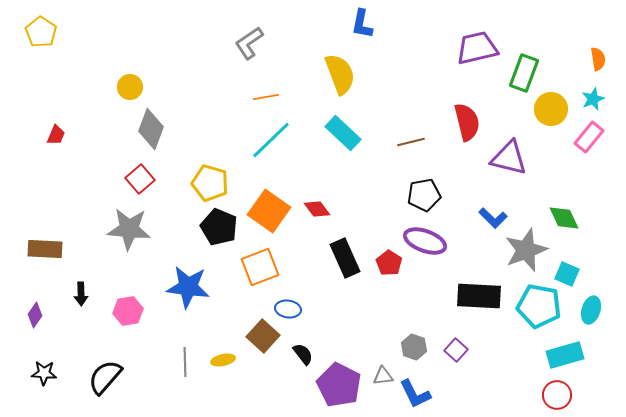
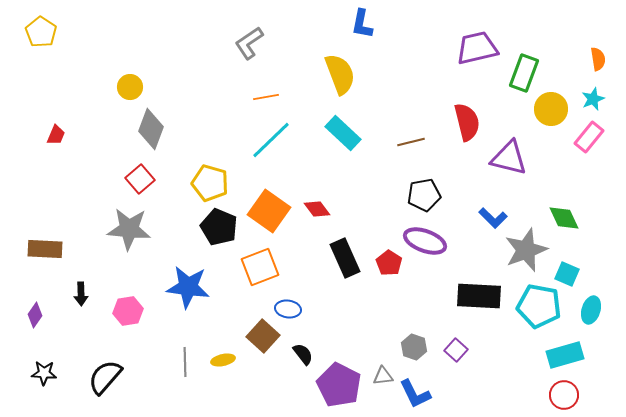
red circle at (557, 395): moved 7 px right
